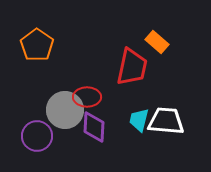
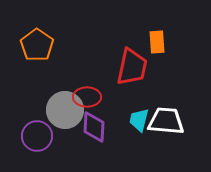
orange rectangle: rotated 45 degrees clockwise
